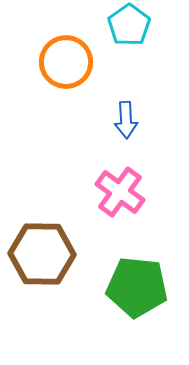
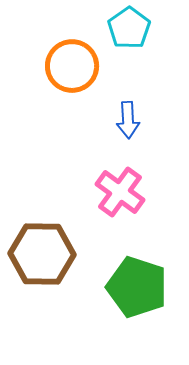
cyan pentagon: moved 3 px down
orange circle: moved 6 px right, 4 px down
blue arrow: moved 2 px right
green pentagon: rotated 12 degrees clockwise
